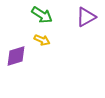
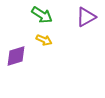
yellow arrow: moved 2 px right
